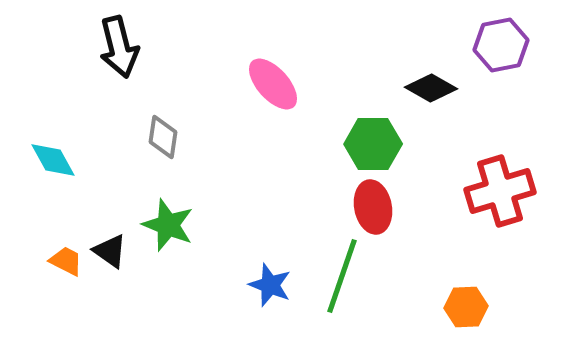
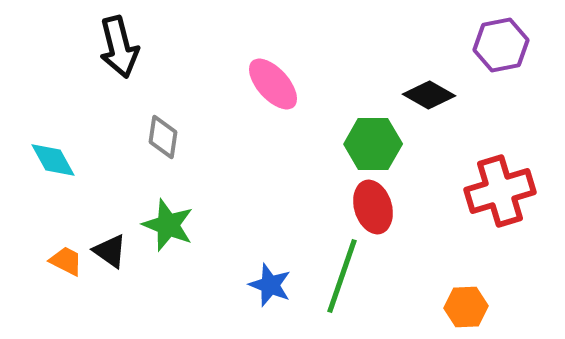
black diamond: moved 2 px left, 7 px down
red ellipse: rotated 6 degrees counterclockwise
